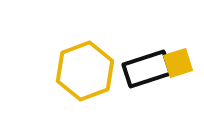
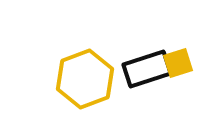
yellow hexagon: moved 8 px down
